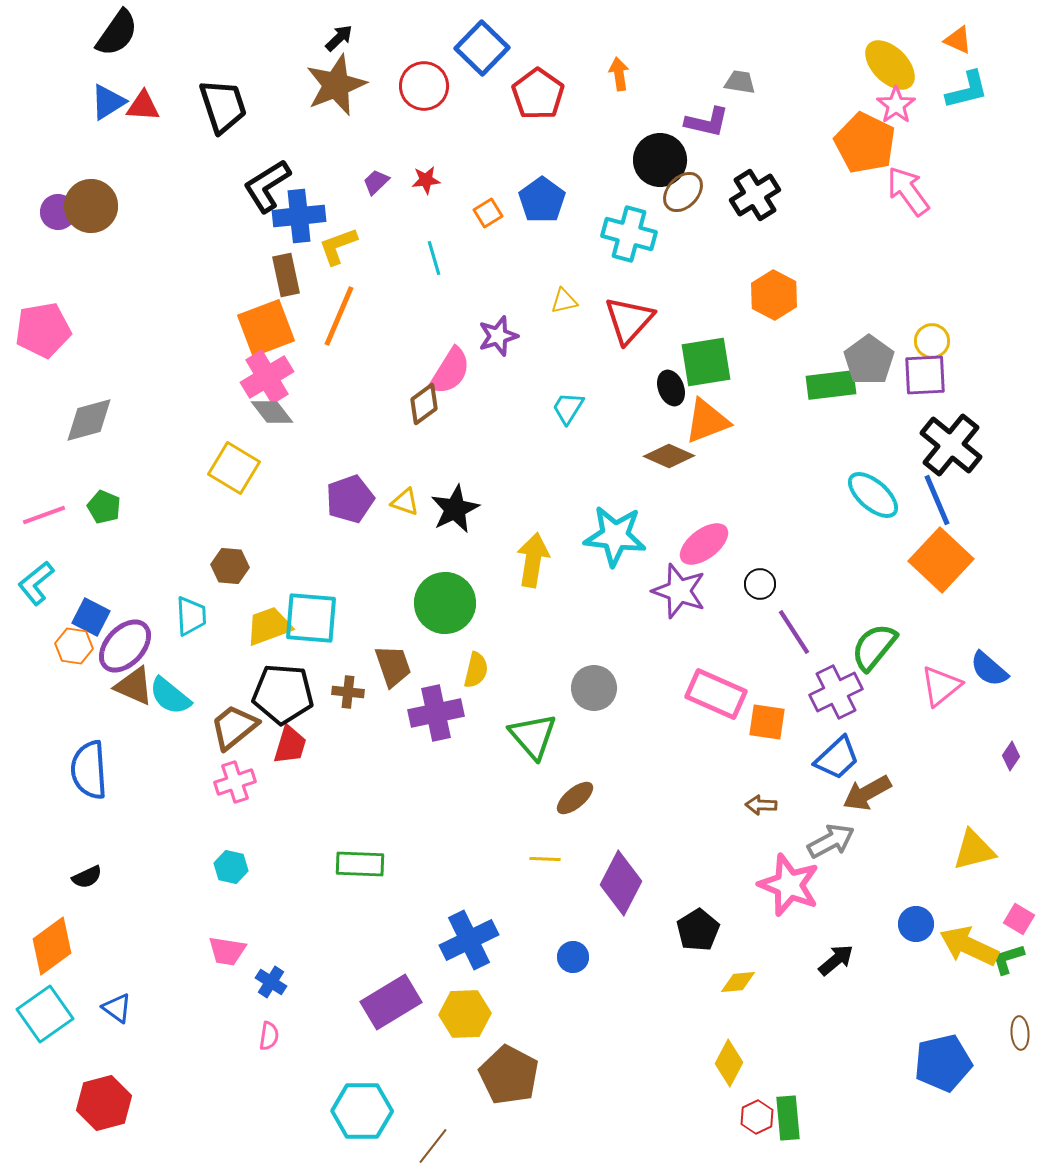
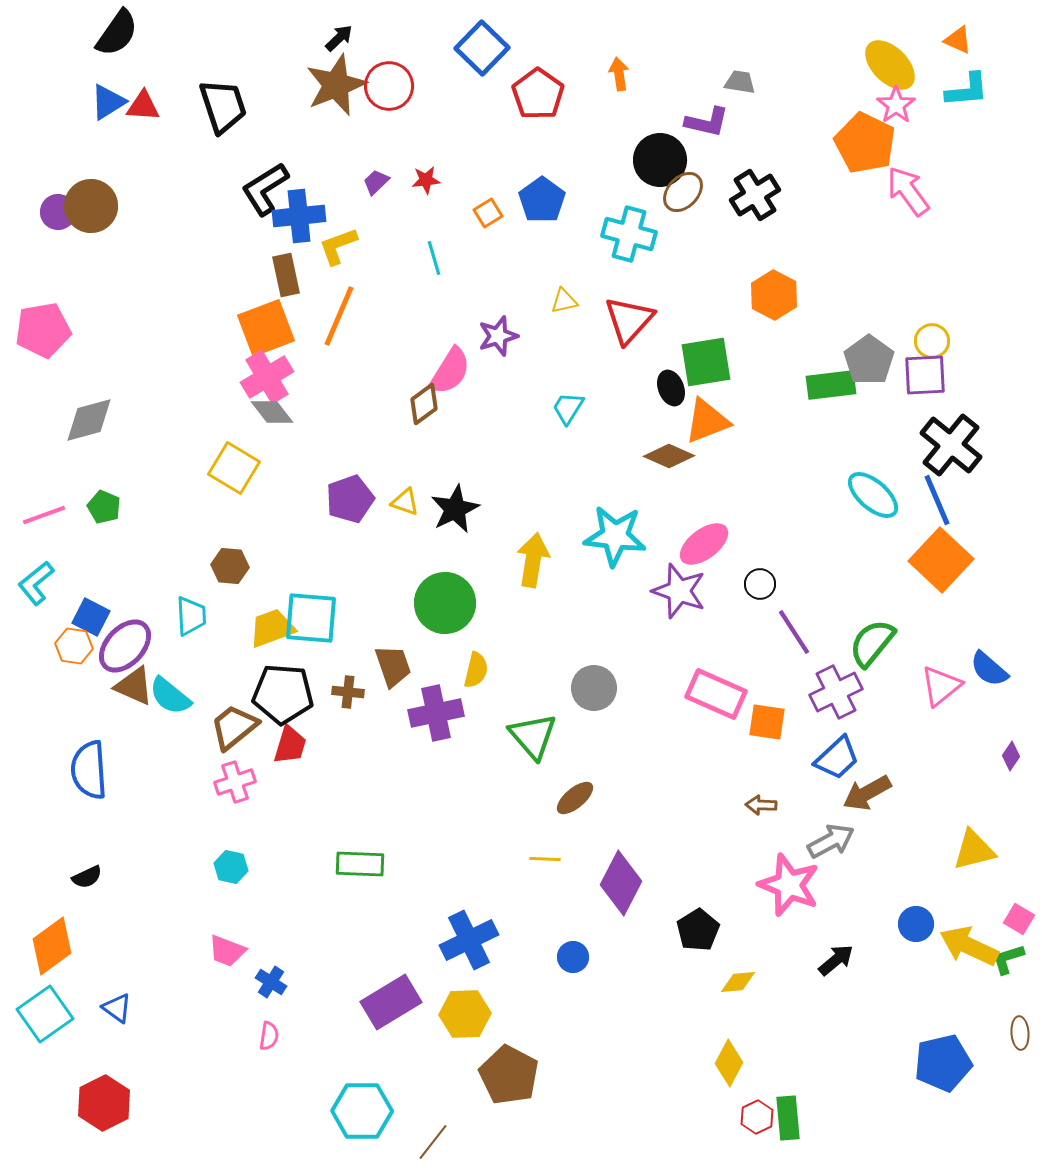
red circle at (424, 86): moved 35 px left
cyan L-shape at (967, 90): rotated 9 degrees clockwise
black L-shape at (267, 186): moved 2 px left, 3 px down
yellow trapezoid at (269, 626): moved 3 px right, 2 px down
green semicircle at (874, 647): moved 2 px left, 4 px up
pink trapezoid at (227, 951): rotated 12 degrees clockwise
red hexagon at (104, 1103): rotated 12 degrees counterclockwise
brown line at (433, 1146): moved 4 px up
